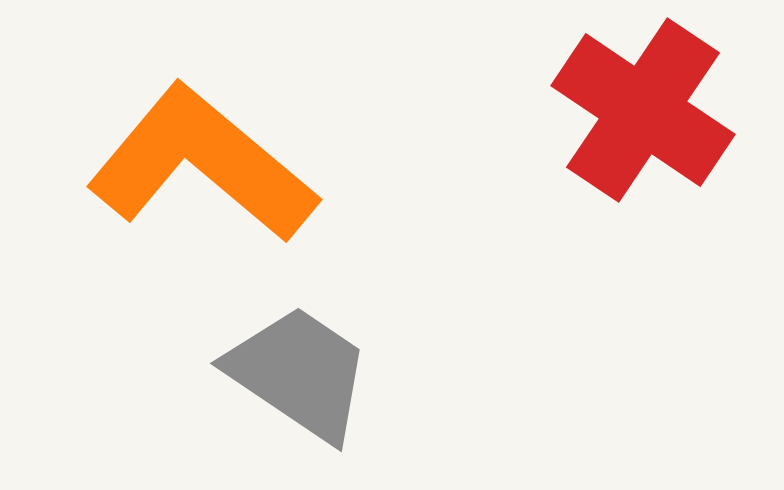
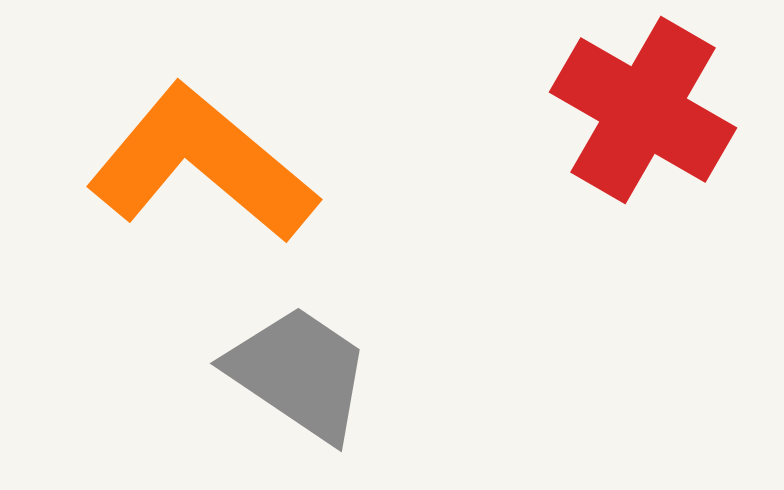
red cross: rotated 4 degrees counterclockwise
